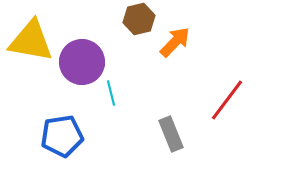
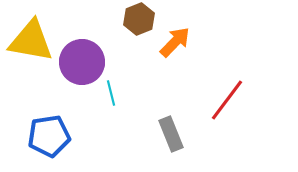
brown hexagon: rotated 8 degrees counterclockwise
blue pentagon: moved 13 px left
